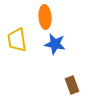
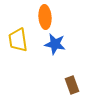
yellow trapezoid: moved 1 px right
